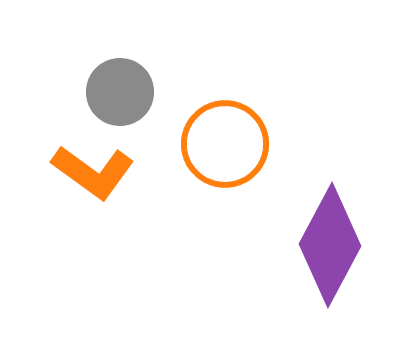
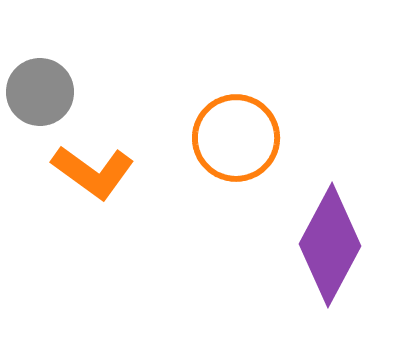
gray circle: moved 80 px left
orange circle: moved 11 px right, 6 px up
